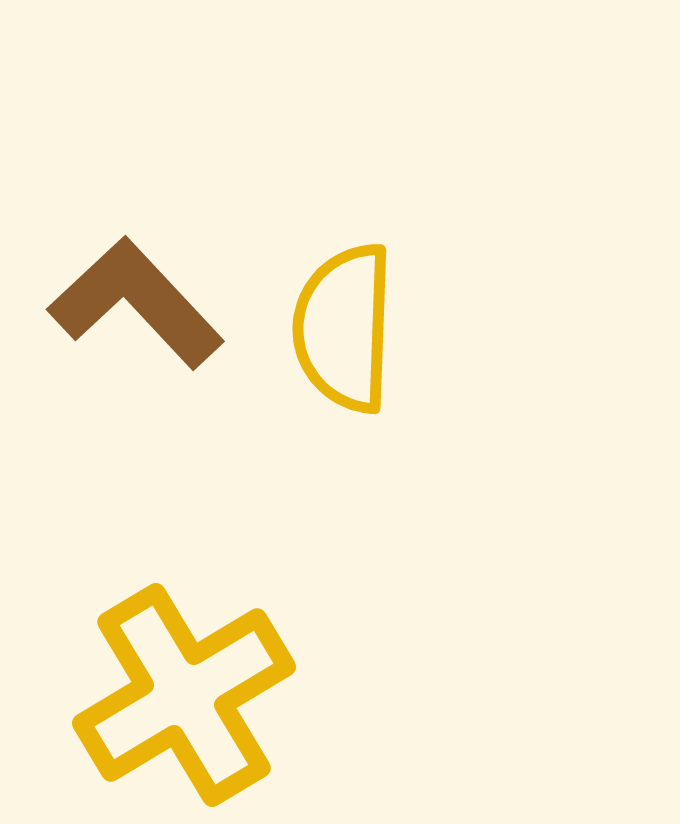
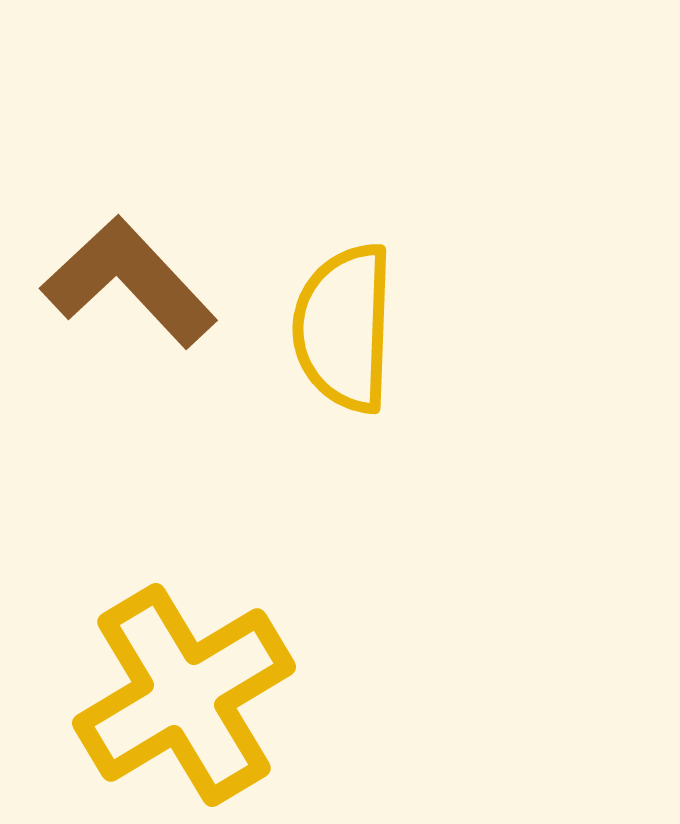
brown L-shape: moved 7 px left, 21 px up
